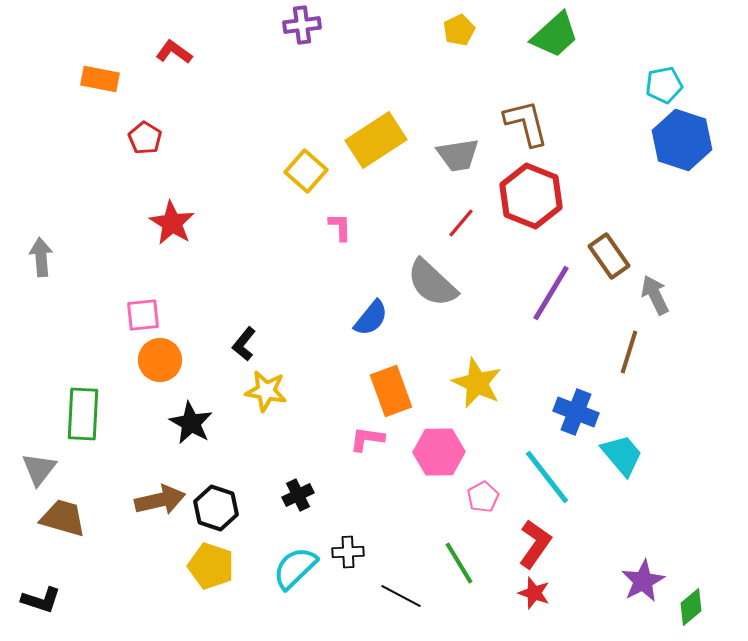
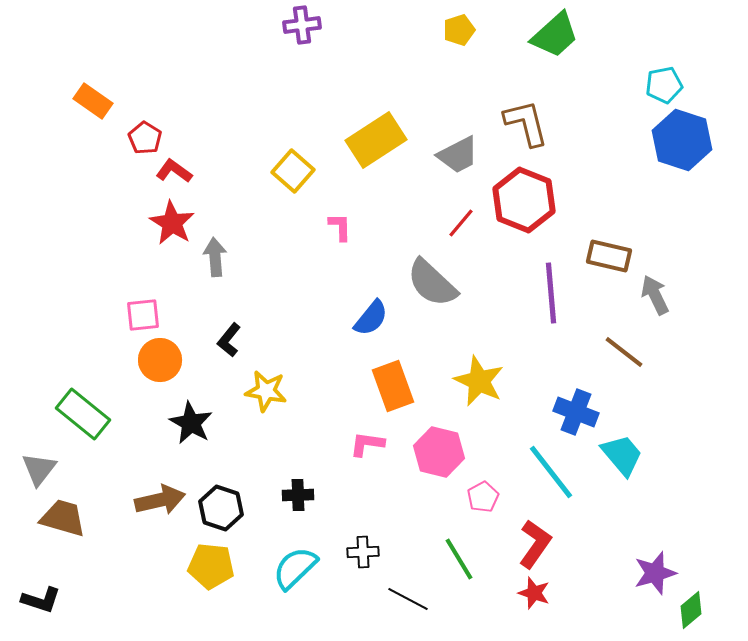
yellow pentagon at (459, 30): rotated 8 degrees clockwise
red L-shape at (174, 52): moved 119 px down
orange rectangle at (100, 79): moved 7 px left, 22 px down; rotated 24 degrees clockwise
gray trapezoid at (458, 155): rotated 18 degrees counterclockwise
yellow square at (306, 171): moved 13 px left
red hexagon at (531, 196): moved 7 px left, 4 px down
brown rectangle at (609, 256): rotated 42 degrees counterclockwise
gray arrow at (41, 257): moved 174 px right
purple line at (551, 293): rotated 36 degrees counterclockwise
black L-shape at (244, 344): moved 15 px left, 4 px up
brown line at (629, 352): moved 5 px left; rotated 69 degrees counterclockwise
yellow star at (477, 383): moved 2 px right, 2 px up
orange rectangle at (391, 391): moved 2 px right, 5 px up
green rectangle at (83, 414): rotated 54 degrees counterclockwise
pink L-shape at (367, 439): moved 5 px down
pink hexagon at (439, 452): rotated 15 degrees clockwise
cyan line at (547, 477): moved 4 px right, 5 px up
black cross at (298, 495): rotated 24 degrees clockwise
black hexagon at (216, 508): moved 5 px right
black cross at (348, 552): moved 15 px right
green line at (459, 563): moved 4 px up
yellow pentagon at (211, 566): rotated 12 degrees counterclockwise
purple star at (643, 581): moved 12 px right, 8 px up; rotated 12 degrees clockwise
black line at (401, 596): moved 7 px right, 3 px down
green diamond at (691, 607): moved 3 px down
